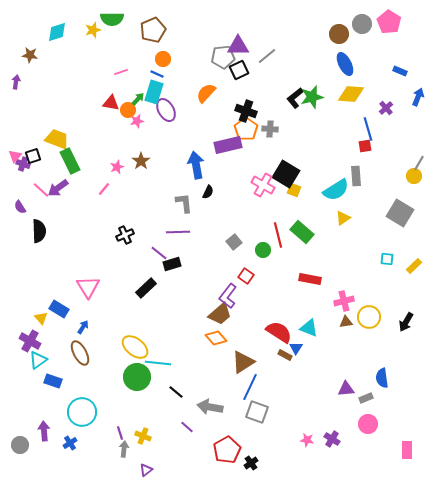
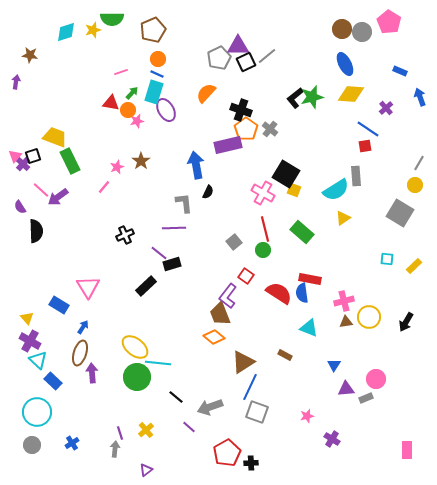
gray circle at (362, 24): moved 8 px down
cyan diamond at (57, 32): moved 9 px right
brown circle at (339, 34): moved 3 px right, 5 px up
gray pentagon at (223, 57): moved 4 px left, 1 px down; rotated 20 degrees counterclockwise
orange circle at (163, 59): moved 5 px left
black square at (239, 70): moved 7 px right, 8 px up
blue arrow at (418, 97): moved 2 px right; rotated 42 degrees counterclockwise
green arrow at (138, 99): moved 6 px left, 6 px up
black cross at (246, 111): moved 5 px left, 1 px up
gray cross at (270, 129): rotated 35 degrees clockwise
blue line at (368, 129): rotated 40 degrees counterclockwise
yellow trapezoid at (57, 139): moved 2 px left, 2 px up
purple cross at (23, 164): rotated 24 degrees clockwise
yellow circle at (414, 176): moved 1 px right, 9 px down
pink cross at (263, 185): moved 8 px down
purple arrow at (58, 188): moved 9 px down
pink line at (104, 189): moved 2 px up
black semicircle at (39, 231): moved 3 px left
purple line at (178, 232): moved 4 px left, 4 px up
red line at (278, 235): moved 13 px left, 6 px up
black rectangle at (146, 288): moved 2 px up
blue rectangle at (59, 309): moved 4 px up
brown trapezoid at (220, 314): rotated 110 degrees clockwise
yellow triangle at (41, 318): moved 14 px left
red semicircle at (279, 332): moved 39 px up
orange diamond at (216, 338): moved 2 px left, 1 px up; rotated 10 degrees counterclockwise
blue triangle at (296, 348): moved 38 px right, 17 px down
brown ellipse at (80, 353): rotated 45 degrees clockwise
cyan triangle at (38, 360): rotated 42 degrees counterclockwise
blue semicircle at (382, 378): moved 80 px left, 85 px up
blue rectangle at (53, 381): rotated 24 degrees clockwise
black line at (176, 392): moved 5 px down
gray arrow at (210, 407): rotated 30 degrees counterclockwise
cyan circle at (82, 412): moved 45 px left
pink circle at (368, 424): moved 8 px right, 45 px up
purple line at (187, 427): moved 2 px right
purple arrow at (44, 431): moved 48 px right, 58 px up
yellow cross at (143, 436): moved 3 px right, 6 px up; rotated 28 degrees clockwise
pink star at (307, 440): moved 24 px up; rotated 24 degrees counterclockwise
blue cross at (70, 443): moved 2 px right
gray circle at (20, 445): moved 12 px right
gray arrow at (124, 449): moved 9 px left
red pentagon at (227, 450): moved 3 px down
black cross at (251, 463): rotated 32 degrees clockwise
